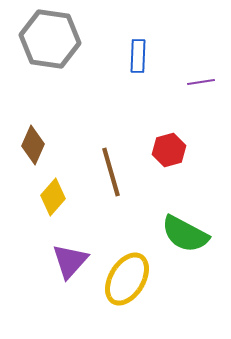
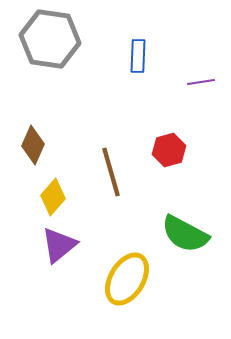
purple triangle: moved 11 px left, 16 px up; rotated 9 degrees clockwise
